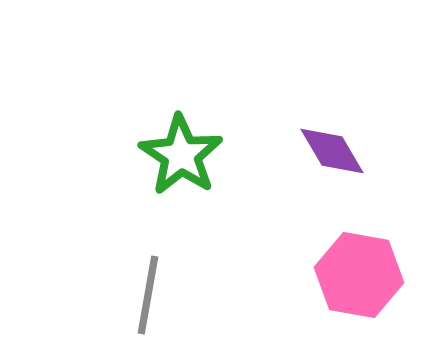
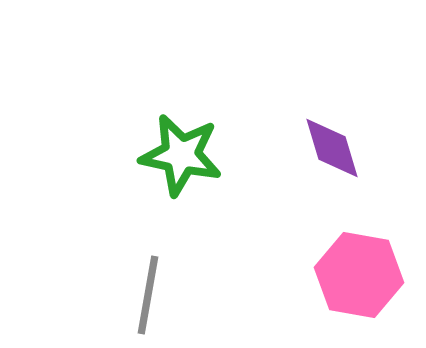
purple diamond: moved 3 px up; rotated 14 degrees clockwise
green star: rotated 22 degrees counterclockwise
